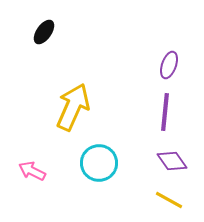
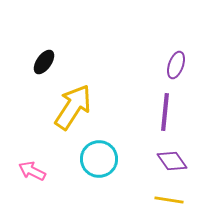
black ellipse: moved 30 px down
purple ellipse: moved 7 px right
yellow arrow: rotated 9 degrees clockwise
cyan circle: moved 4 px up
yellow line: rotated 20 degrees counterclockwise
